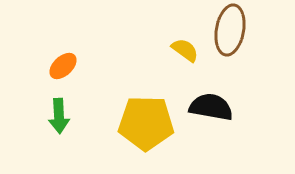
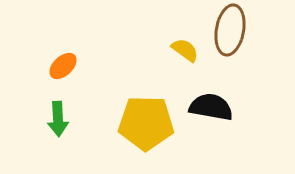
green arrow: moved 1 px left, 3 px down
